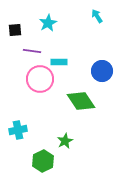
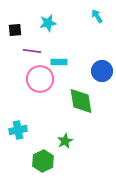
cyan star: rotated 18 degrees clockwise
green diamond: rotated 24 degrees clockwise
